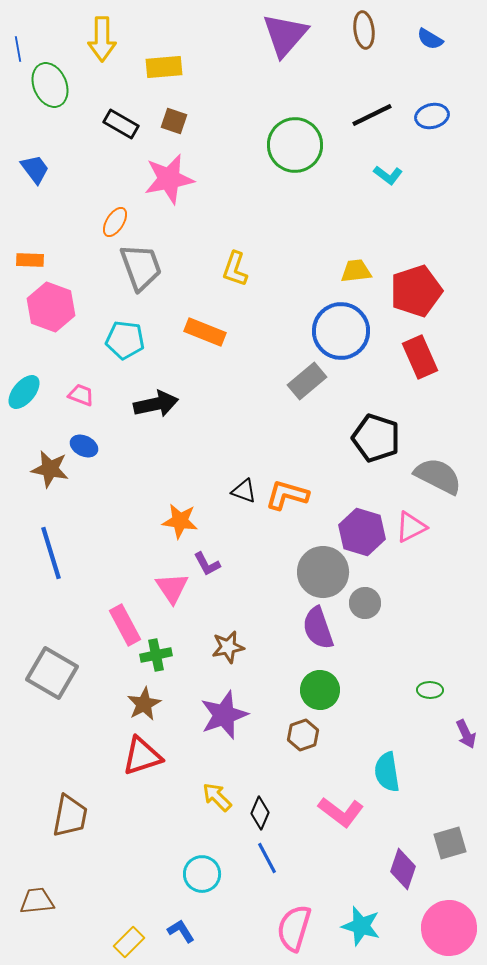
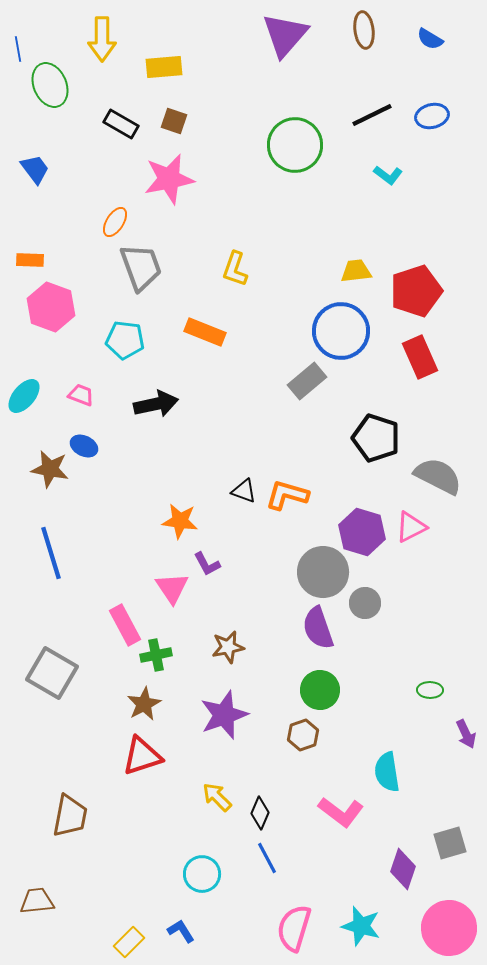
cyan ellipse at (24, 392): moved 4 px down
